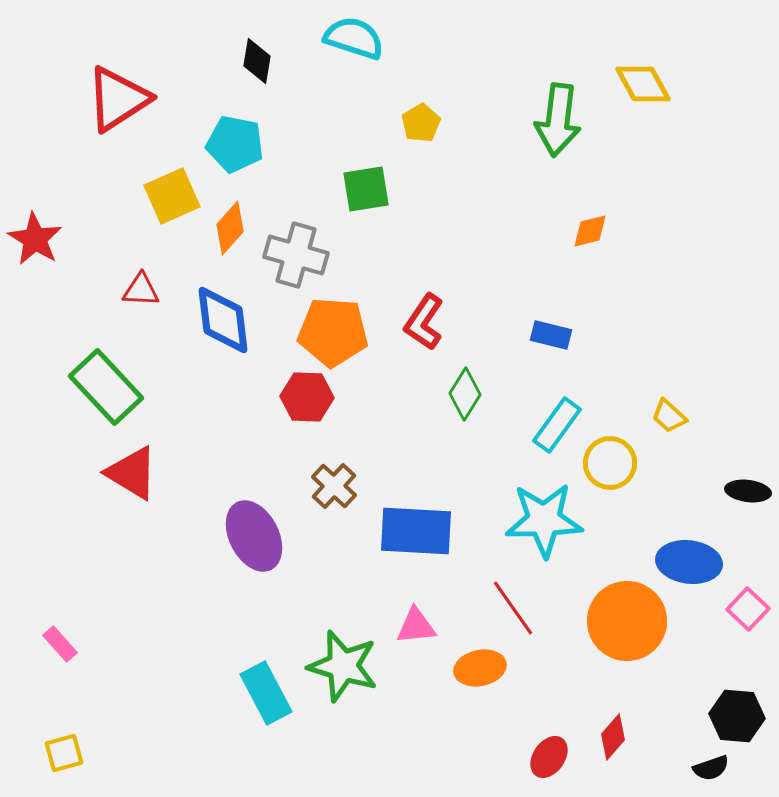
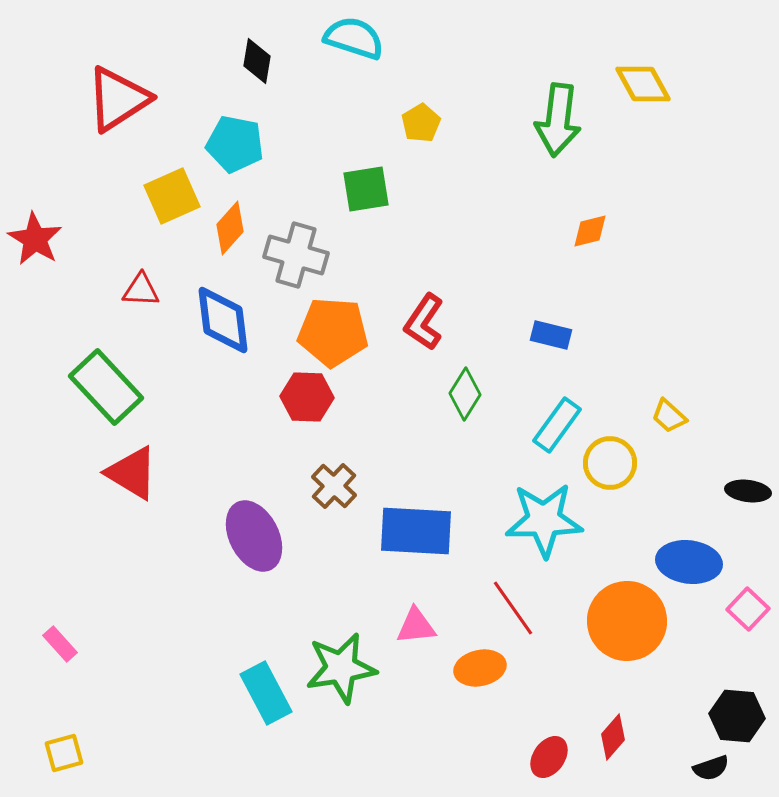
green star at (343, 666): moved 2 px left, 2 px down; rotated 26 degrees counterclockwise
